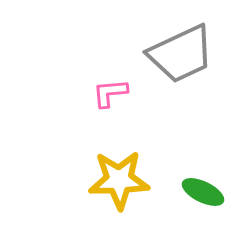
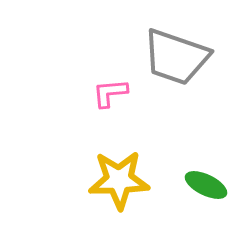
gray trapezoid: moved 5 px left, 3 px down; rotated 44 degrees clockwise
green ellipse: moved 3 px right, 7 px up
